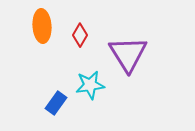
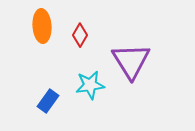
purple triangle: moved 3 px right, 7 px down
blue rectangle: moved 8 px left, 2 px up
